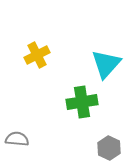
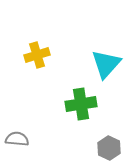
yellow cross: rotated 10 degrees clockwise
green cross: moved 1 px left, 2 px down
